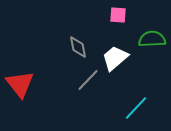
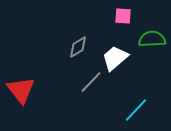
pink square: moved 5 px right, 1 px down
gray diamond: rotated 70 degrees clockwise
gray line: moved 3 px right, 2 px down
red triangle: moved 1 px right, 6 px down
cyan line: moved 2 px down
